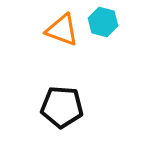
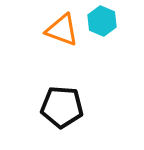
cyan hexagon: moved 1 px left, 1 px up; rotated 8 degrees clockwise
